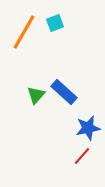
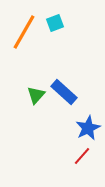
blue star: rotated 15 degrees counterclockwise
